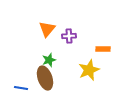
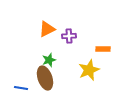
orange triangle: rotated 24 degrees clockwise
